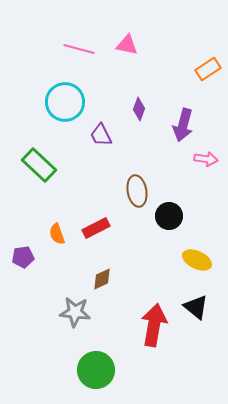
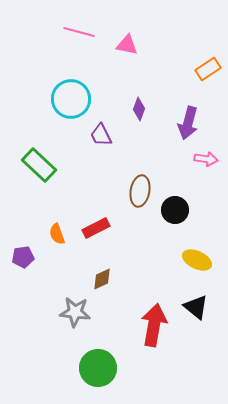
pink line: moved 17 px up
cyan circle: moved 6 px right, 3 px up
purple arrow: moved 5 px right, 2 px up
brown ellipse: moved 3 px right; rotated 20 degrees clockwise
black circle: moved 6 px right, 6 px up
green circle: moved 2 px right, 2 px up
